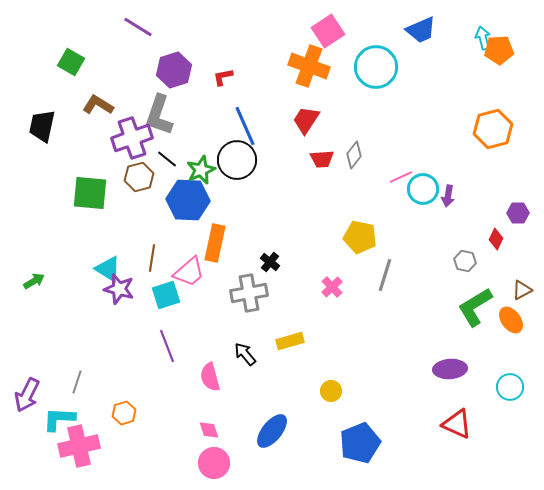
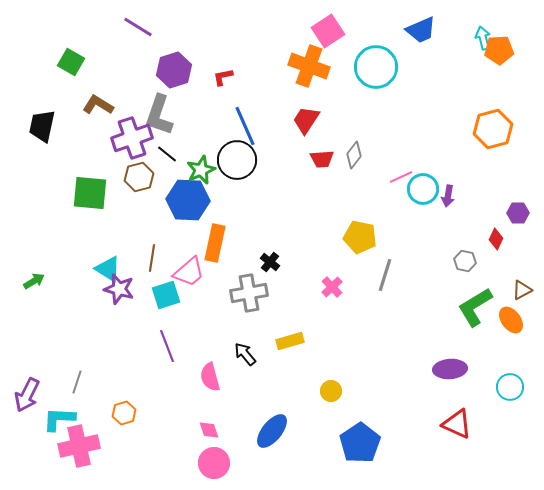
black line at (167, 159): moved 5 px up
blue pentagon at (360, 443): rotated 12 degrees counterclockwise
